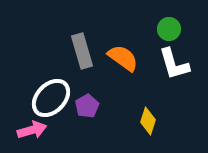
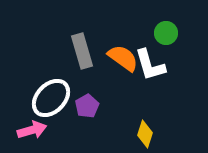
green circle: moved 3 px left, 4 px down
white L-shape: moved 24 px left, 1 px down
yellow diamond: moved 3 px left, 13 px down
